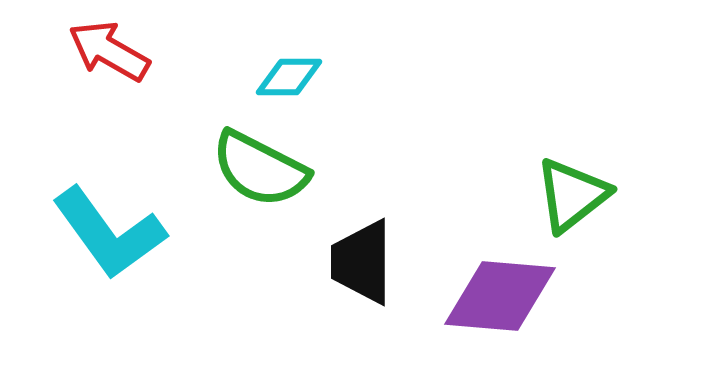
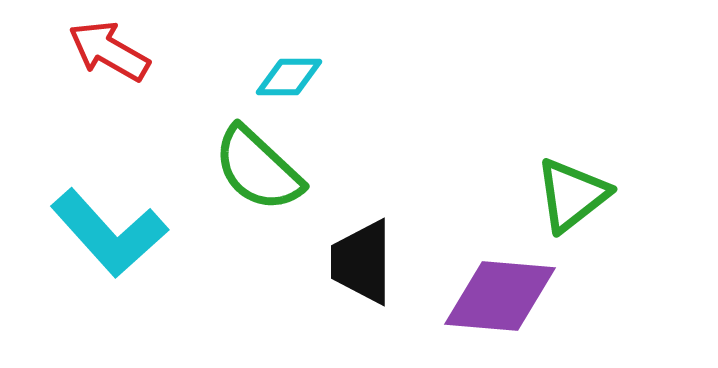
green semicircle: moved 2 px left; rotated 16 degrees clockwise
cyan L-shape: rotated 6 degrees counterclockwise
